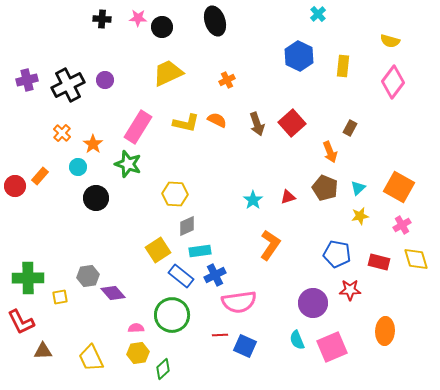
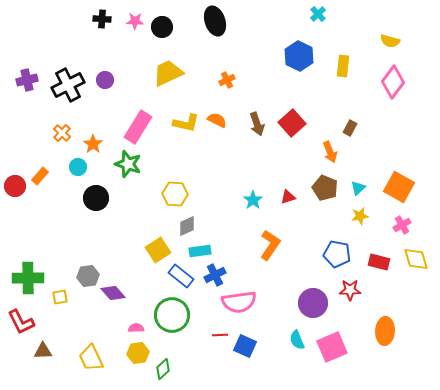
pink star at (138, 18): moved 3 px left, 3 px down
